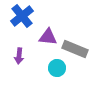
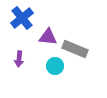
blue cross: moved 2 px down
purple arrow: moved 3 px down
cyan circle: moved 2 px left, 2 px up
